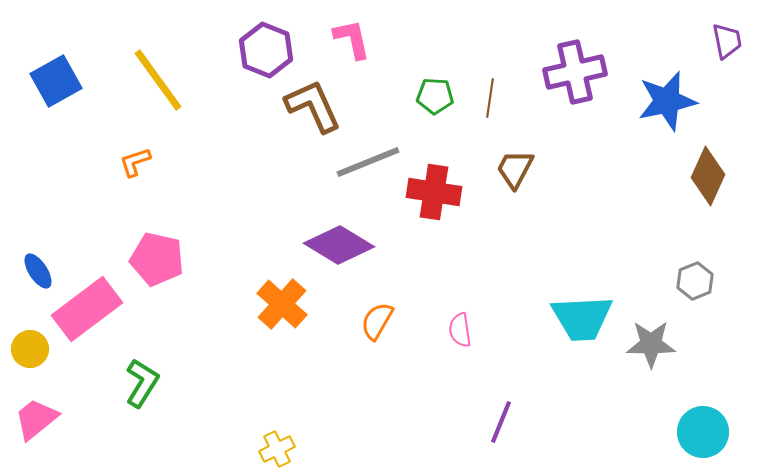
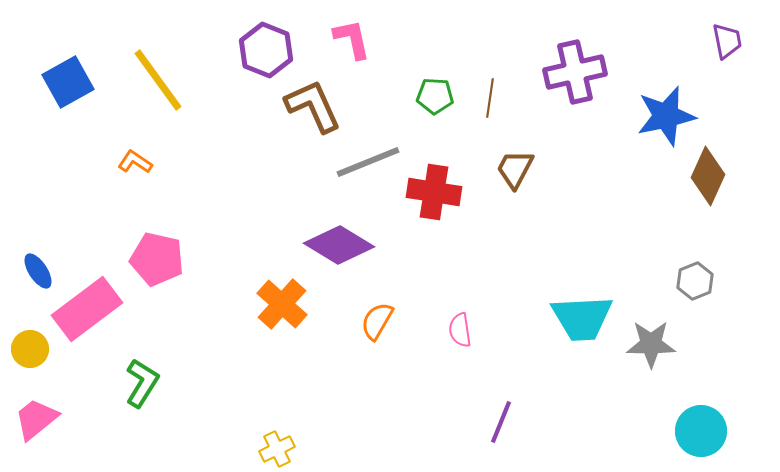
blue square: moved 12 px right, 1 px down
blue star: moved 1 px left, 15 px down
orange L-shape: rotated 52 degrees clockwise
cyan circle: moved 2 px left, 1 px up
